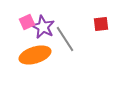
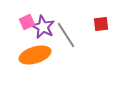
gray line: moved 1 px right, 4 px up
